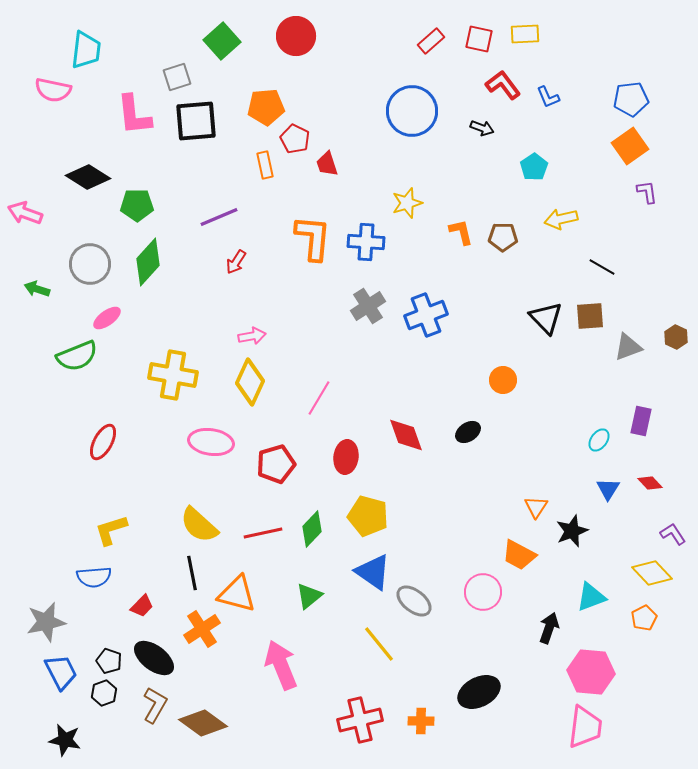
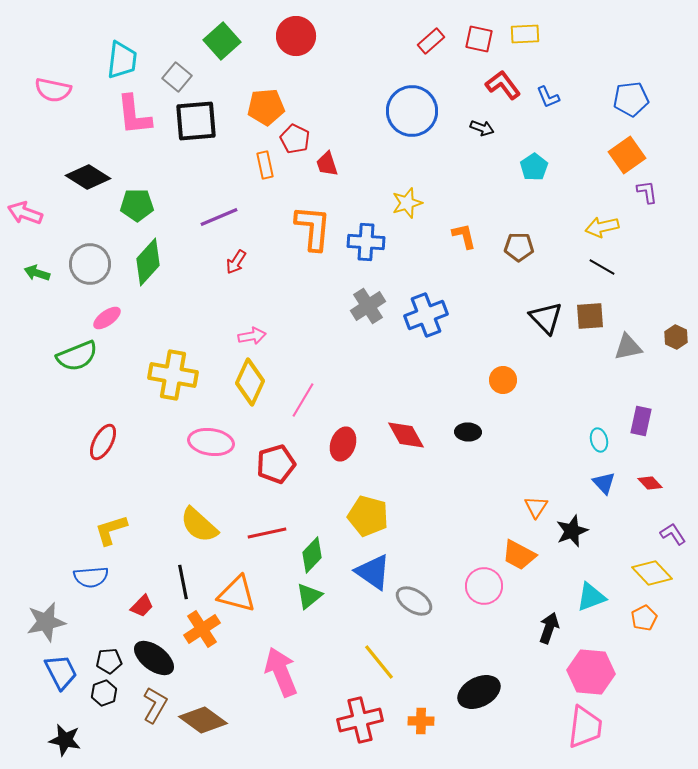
cyan trapezoid at (86, 50): moved 36 px right, 10 px down
gray square at (177, 77): rotated 32 degrees counterclockwise
orange square at (630, 146): moved 3 px left, 9 px down
yellow arrow at (561, 219): moved 41 px right, 8 px down
orange L-shape at (461, 232): moved 3 px right, 4 px down
brown pentagon at (503, 237): moved 16 px right, 10 px down
orange L-shape at (313, 238): moved 10 px up
green arrow at (37, 289): moved 16 px up
gray triangle at (628, 347): rotated 8 degrees clockwise
pink line at (319, 398): moved 16 px left, 2 px down
black ellipse at (468, 432): rotated 35 degrees clockwise
red diamond at (406, 435): rotated 9 degrees counterclockwise
cyan ellipse at (599, 440): rotated 50 degrees counterclockwise
red ellipse at (346, 457): moved 3 px left, 13 px up; rotated 12 degrees clockwise
blue triangle at (608, 489): moved 4 px left, 6 px up; rotated 15 degrees counterclockwise
green diamond at (312, 529): moved 26 px down
red line at (263, 533): moved 4 px right
black line at (192, 573): moved 9 px left, 9 px down
blue semicircle at (94, 577): moved 3 px left
pink circle at (483, 592): moved 1 px right, 6 px up
gray ellipse at (414, 601): rotated 6 degrees counterclockwise
yellow line at (379, 644): moved 18 px down
black pentagon at (109, 661): rotated 25 degrees counterclockwise
pink arrow at (281, 665): moved 7 px down
brown diamond at (203, 723): moved 3 px up
